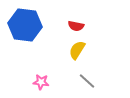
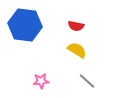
yellow semicircle: rotated 90 degrees clockwise
pink star: moved 1 px up; rotated 14 degrees counterclockwise
